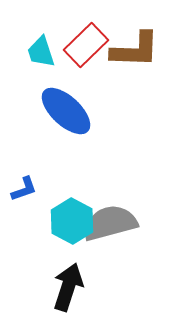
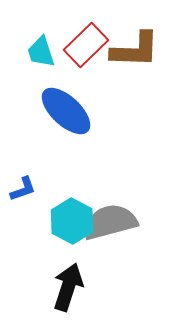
blue L-shape: moved 1 px left
gray semicircle: moved 1 px up
